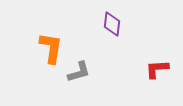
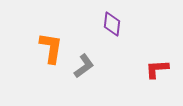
gray L-shape: moved 5 px right, 6 px up; rotated 20 degrees counterclockwise
